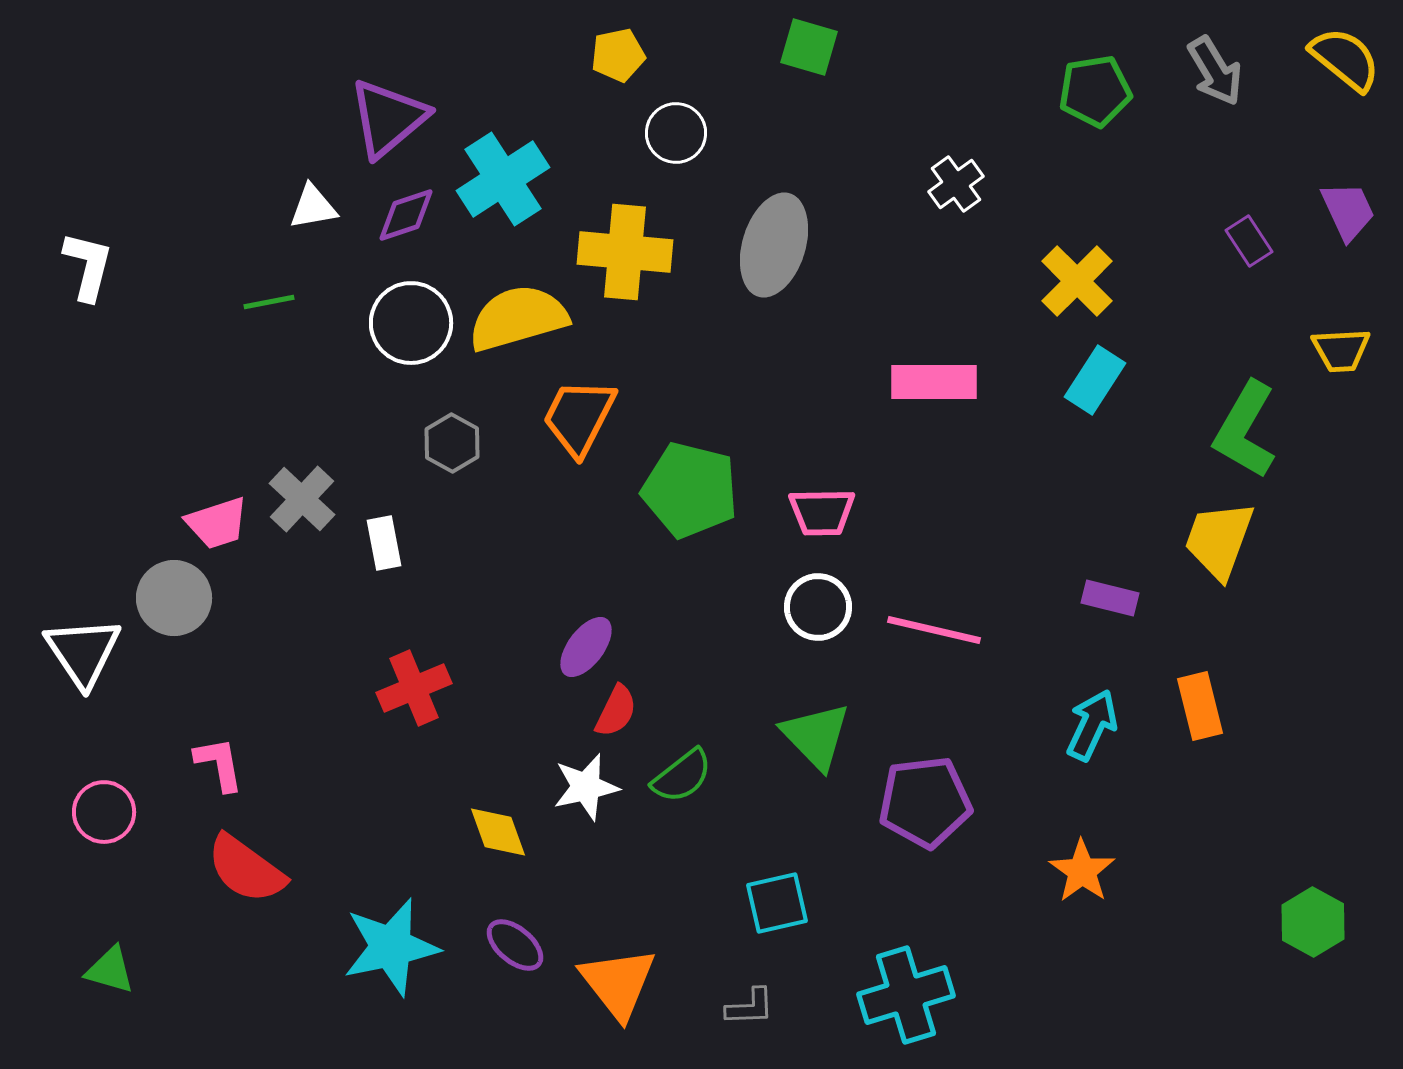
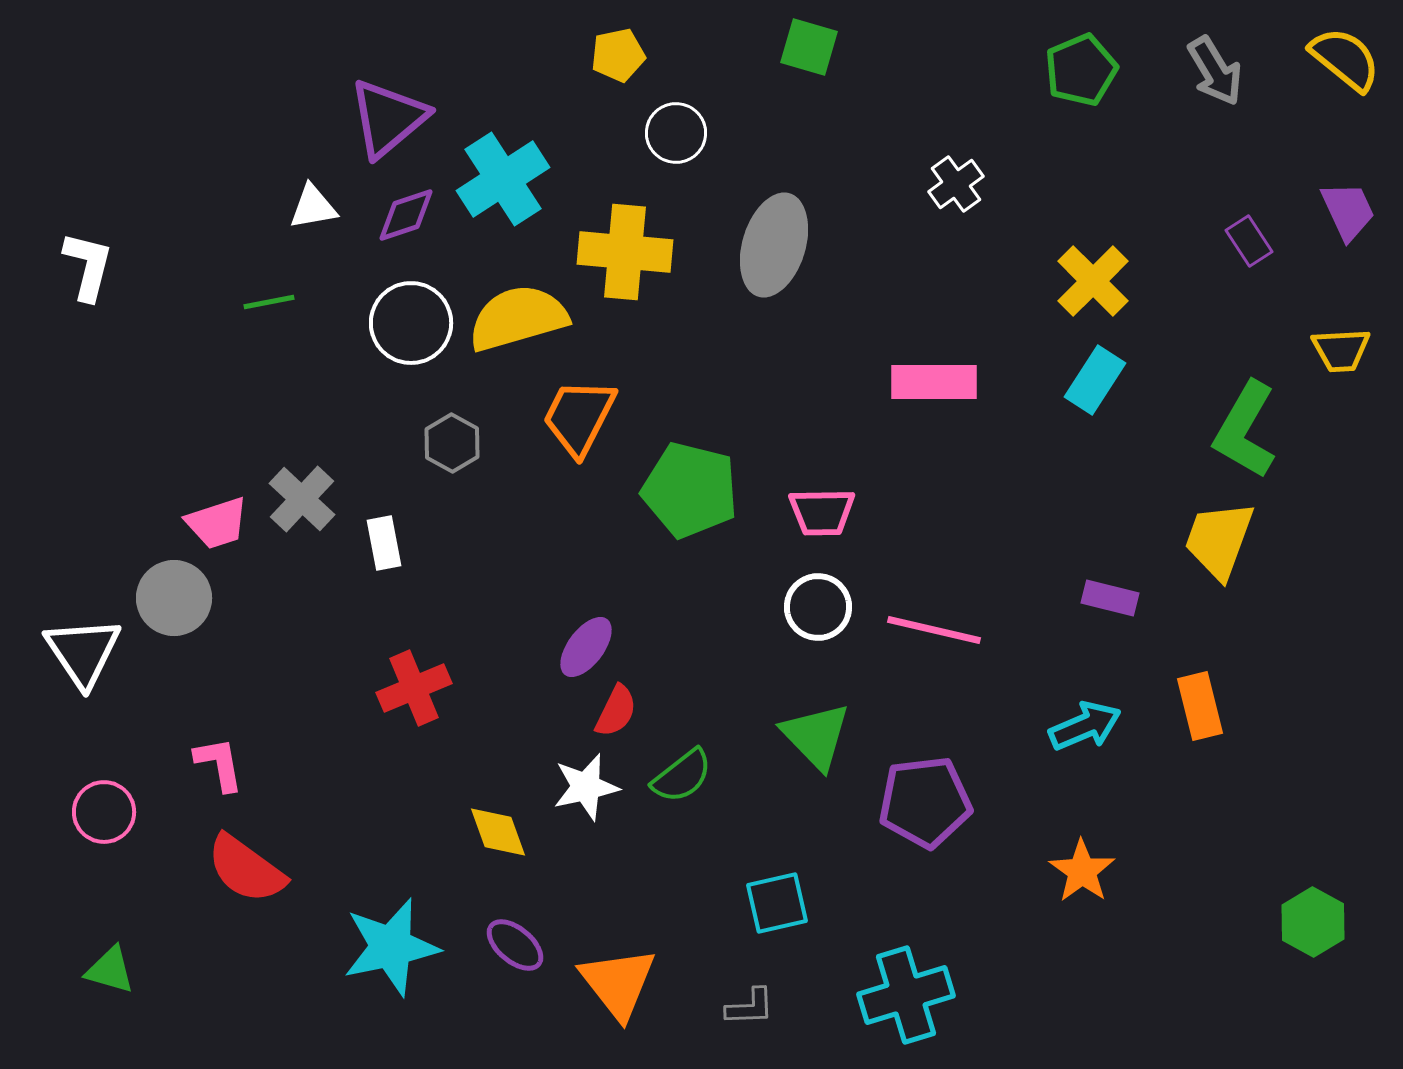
green pentagon at (1095, 91): moved 14 px left, 21 px up; rotated 14 degrees counterclockwise
yellow cross at (1077, 281): moved 16 px right
cyan arrow at (1092, 725): moved 7 px left, 1 px down; rotated 42 degrees clockwise
